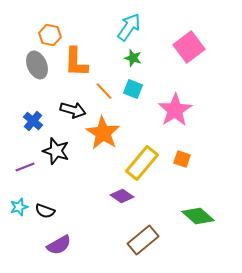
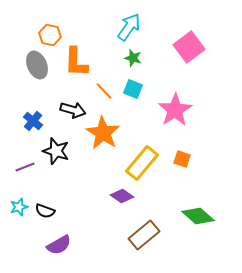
brown rectangle: moved 1 px right, 5 px up
